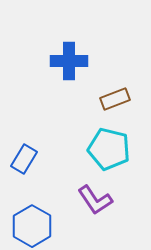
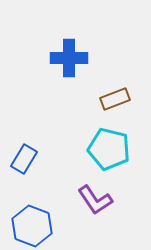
blue cross: moved 3 px up
blue hexagon: rotated 9 degrees counterclockwise
